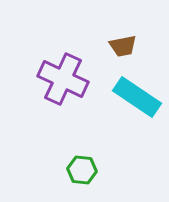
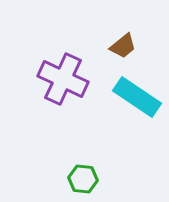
brown trapezoid: rotated 28 degrees counterclockwise
green hexagon: moved 1 px right, 9 px down
